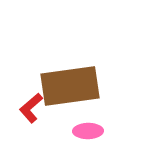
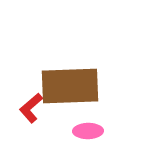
brown rectangle: rotated 6 degrees clockwise
